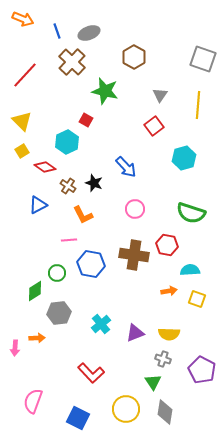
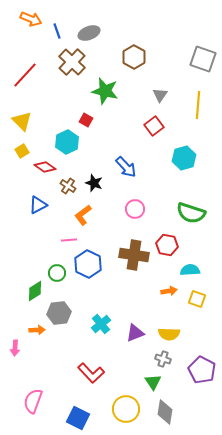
orange arrow at (23, 19): moved 8 px right
orange L-shape at (83, 215): rotated 80 degrees clockwise
blue hexagon at (91, 264): moved 3 px left; rotated 16 degrees clockwise
orange arrow at (37, 338): moved 8 px up
